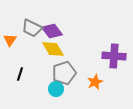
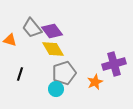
gray trapezoid: rotated 25 degrees clockwise
orange triangle: rotated 48 degrees counterclockwise
purple cross: moved 8 px down; rotated 20 degrees counterclockwise
